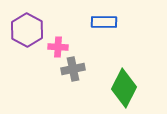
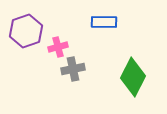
purple hexagon: moved 1 px left, 1 px down; rotated 12 degrees clockwise
pink cross: rotated 18 degrees counterclockwise
green diamond: moved 9 px right, 11 px up
